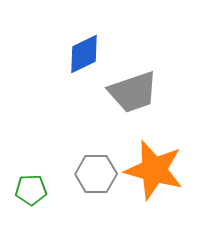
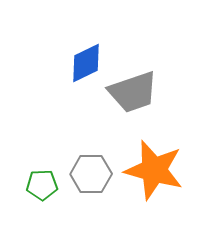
blue diamond: moved 2 px right, 9 px down
gray hexagon: moved 5 px left
green pentagon: moved 11 px right, 5 px up
